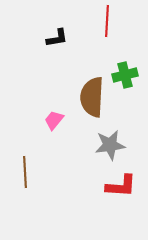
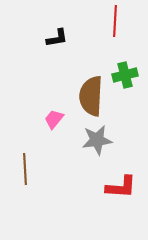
red line: moved 8 px right
brown semicircle: moved 1 px left, 1 px up
pink trapezoid: moved 1 px up
gray star: moved 13 px left, 5 px up
brown line: moved 3 px up
red L-shape: moved 1 px down
